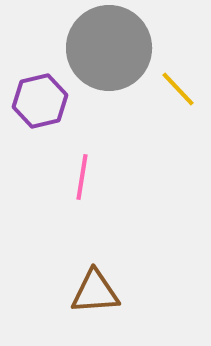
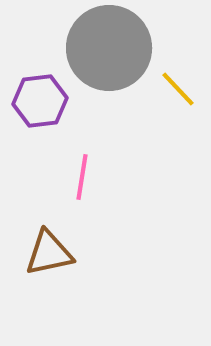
purple hexagon: rotated 6 degrees clockwise
brown triangle: moved 46 px left, 39 px up; rotated 8 degrees counterclockwise
